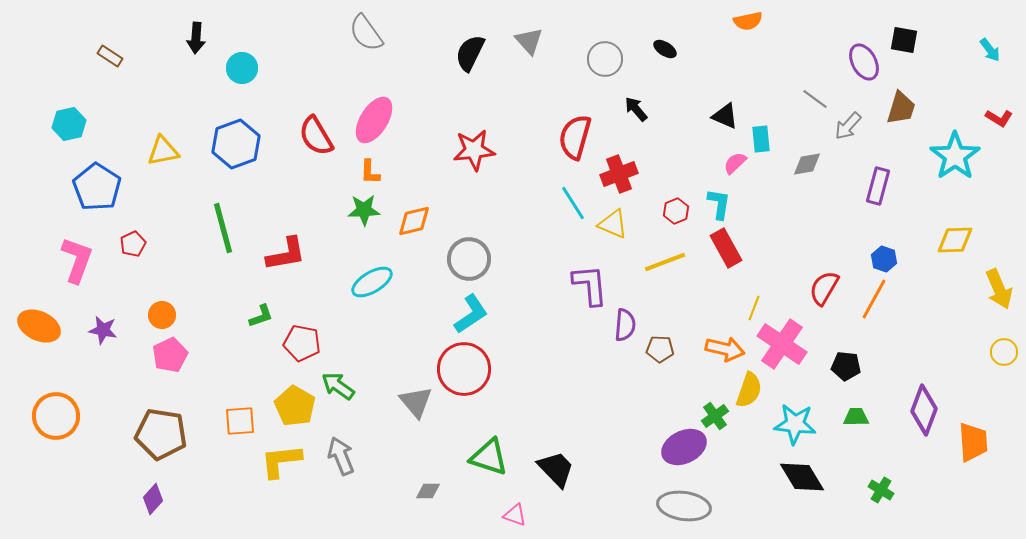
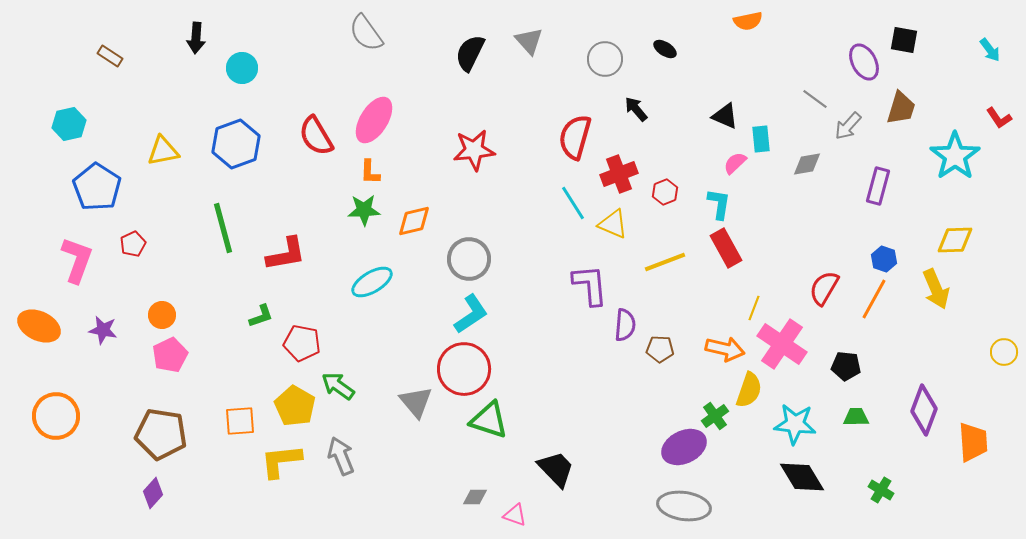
red L-shape at (999, 118): rotated 24 degrees clockwise
red hexagon at (676, 211): moved 11 px left, 19 px up
yellow arrow at (999, 289): moved 63 px left
green triangle at (489, 457): moved 37 px up
gray diamond at (428, 491): moved 47 px right, 6 px down
purple diamond at (153, 499): moved 6 px up
